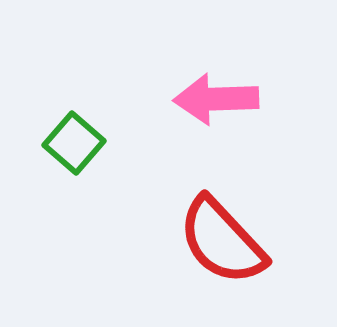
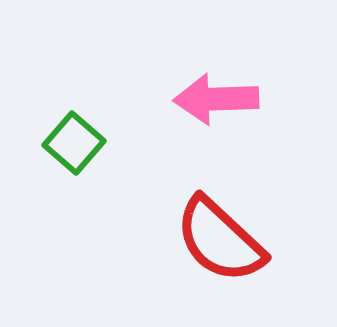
red semicircle: moved 2 px left, 1 px up; rotated 4 degrees counterclockwise
